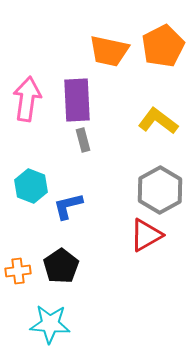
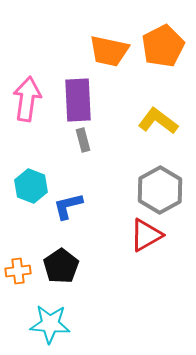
purple rectangle: moved 1 px right
